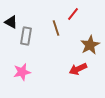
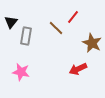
red line: moved 3 px down
black triangle: rotated 40 degrees clockwise
brown line: rotated 28 degrees counterclockwise
brown star: moved 2 px right, 2 px up; rotated 18 degrees counterclockwise
pink star: moved 1 px left; rotated 24 degrees clockwise
